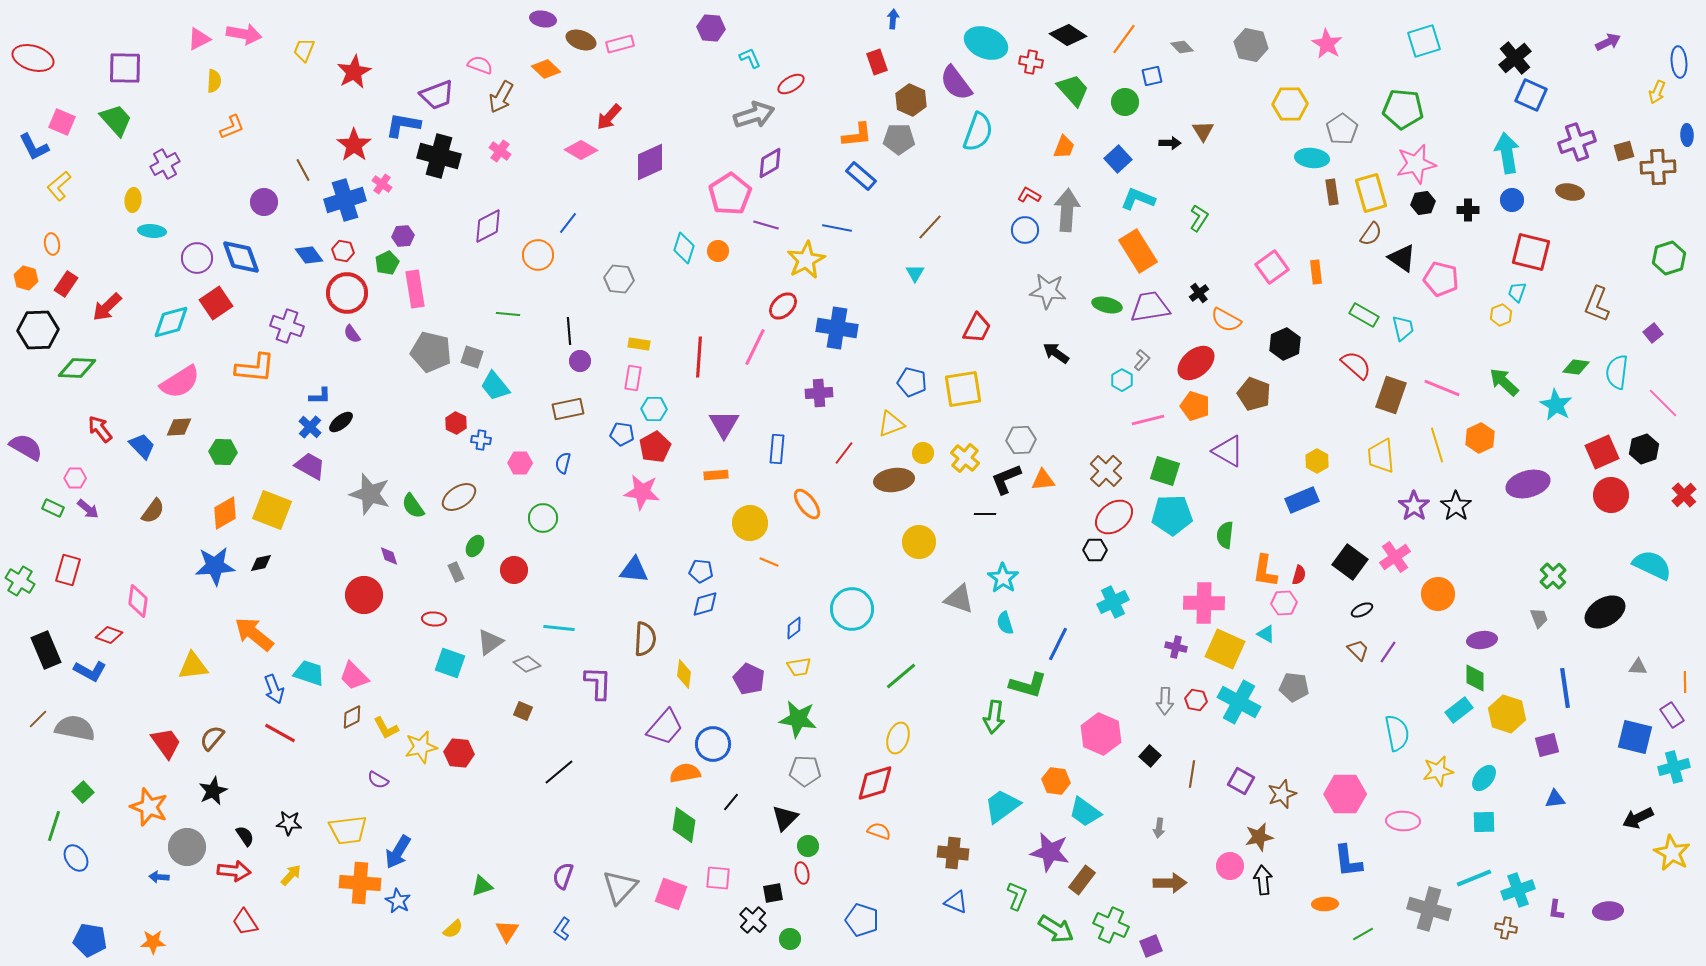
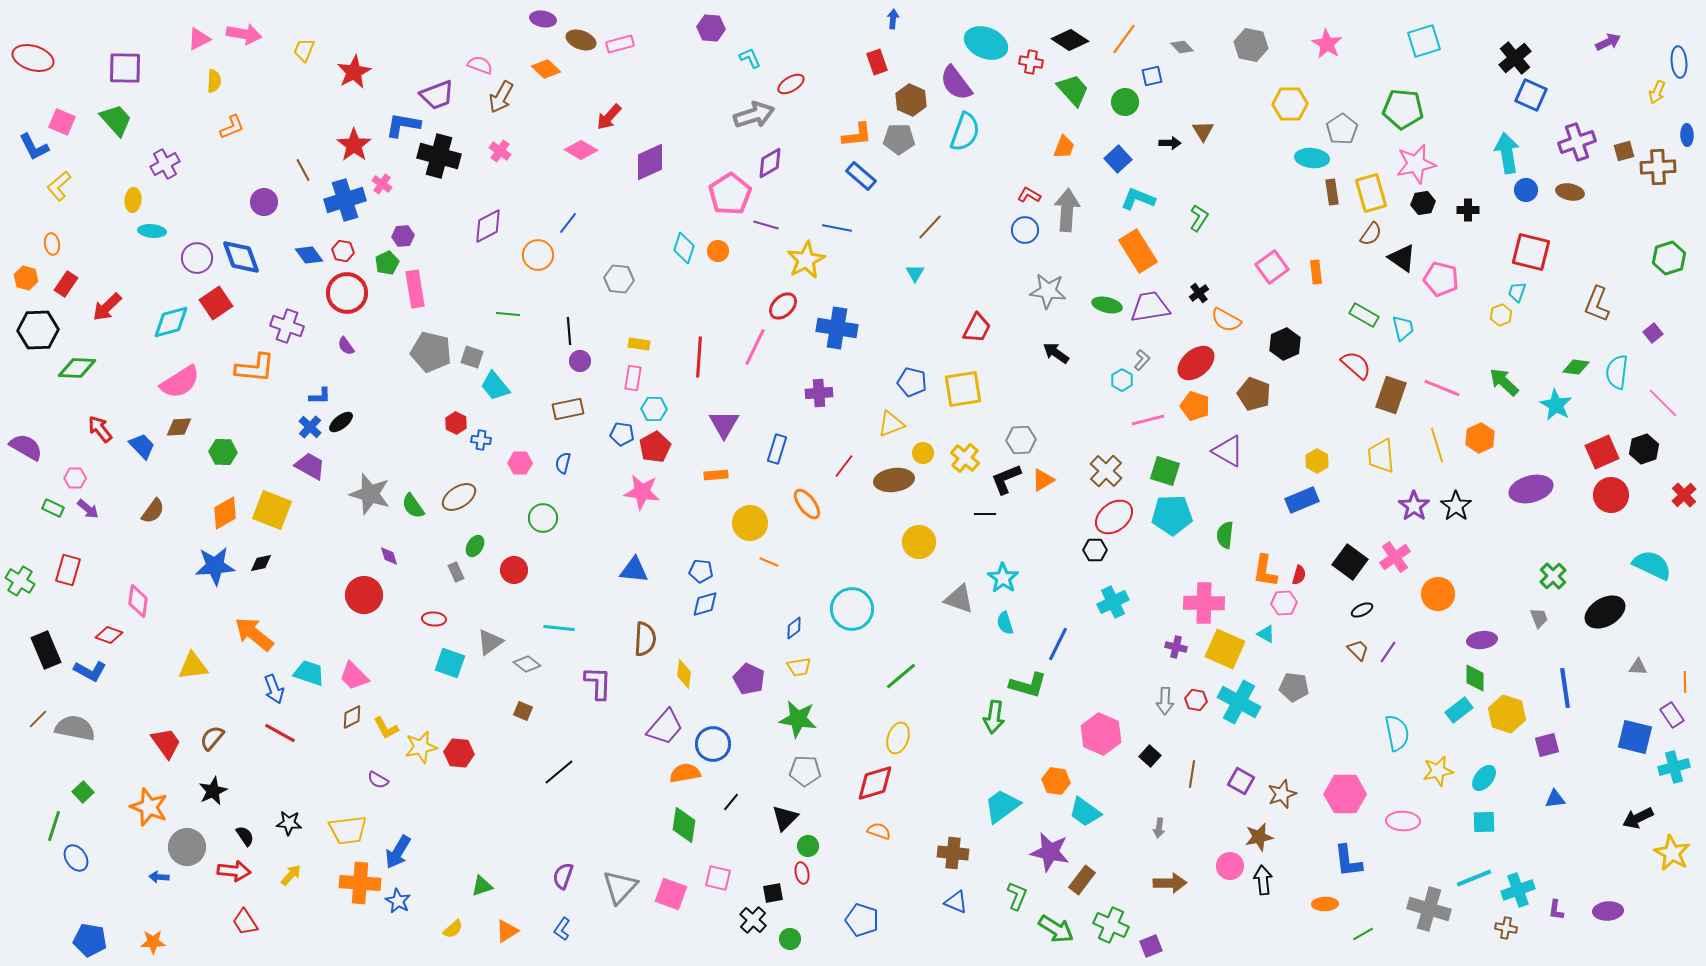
black diamond at (1068, 35): moved 2 px right, 5 px down
cyan semicircle at (978, 132): moved 13 px left
blue circle at (1512, 200): moved 14 px right, 10 px up
purple semicircle at (352, 334): moved 6 px left, 12 px down
blue rectangle at (777, 449): rotated 12 degrees clockwise
red line at (844, 453): moved 13 px down
orange triangle at (1043, 480): rotated 25 degrees counterclockwise
purple ellipse at (1528, 484): moved 3 px right, 5 px down
pink square at (718, 878): rotated 8 degrees clockwise
orange triangle at (507, 931): rotated 25 degrees clockwise
